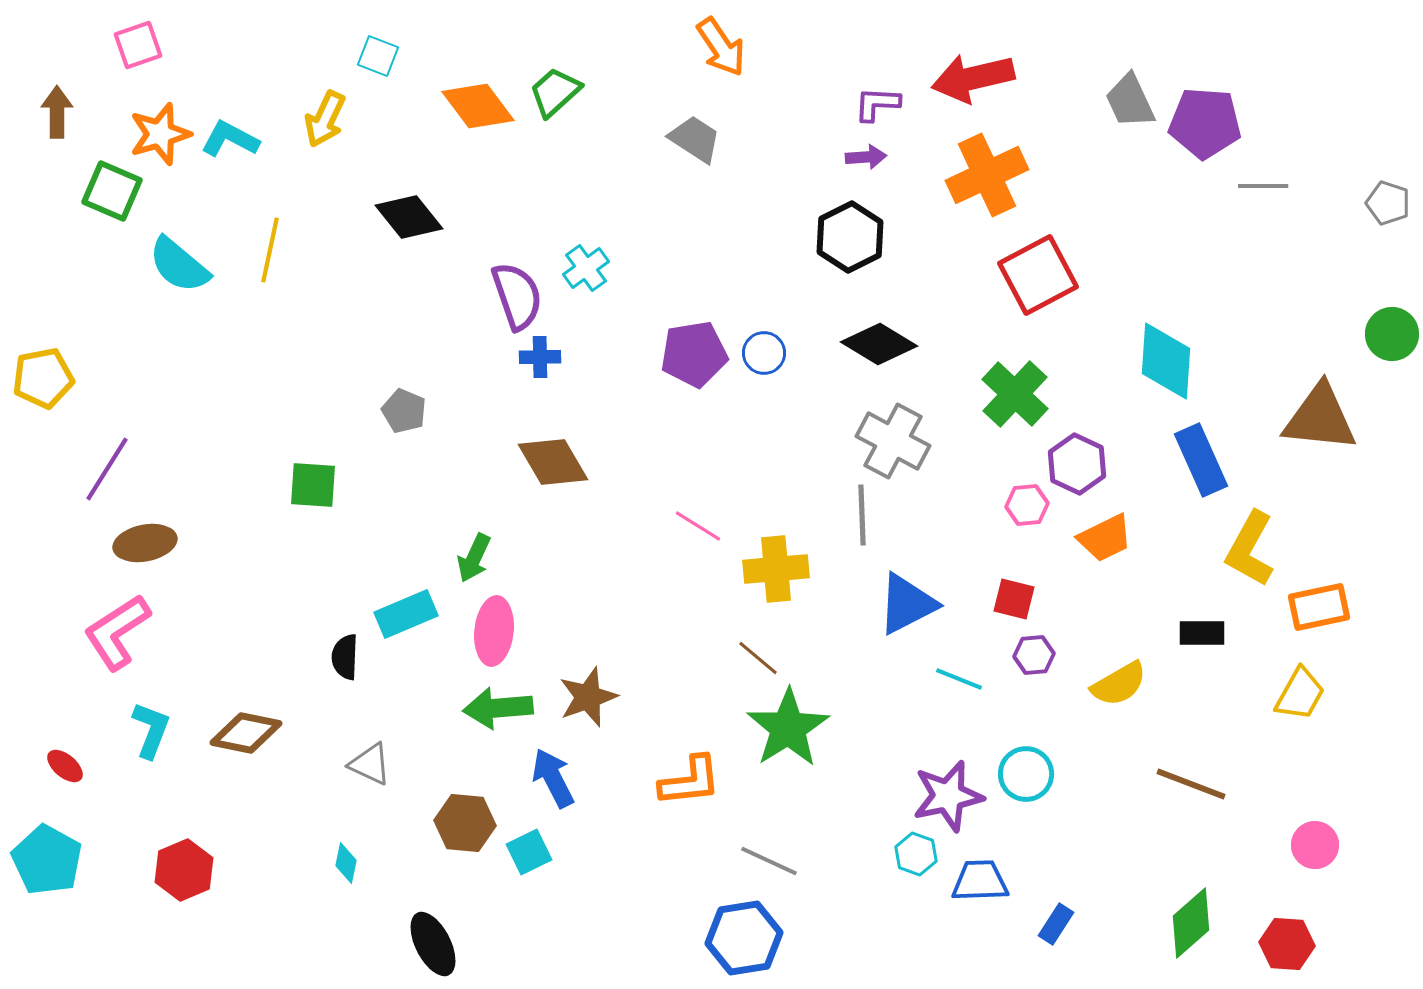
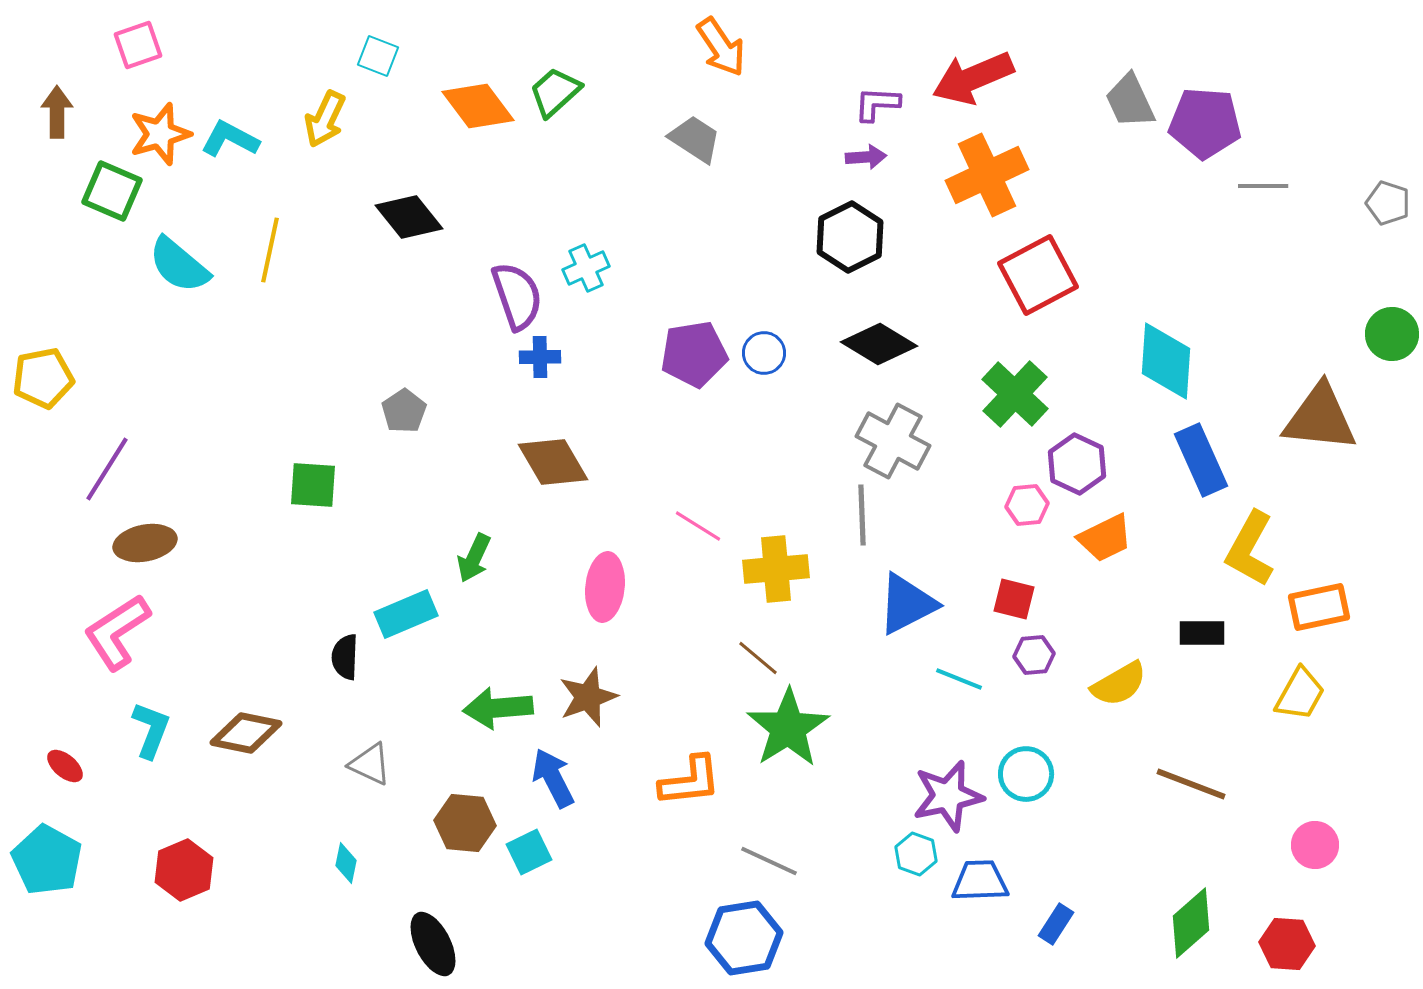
red arrow at (973, 78): rotated 10 degrees counterclockwise
cyan cross at (586, 268): rotated 12 degrees clockwise
gray pentagon at (404, 411): rotated 15 degrees clockwise
pink ellipse at (494, 631): moved 111 px right, 44 px up
